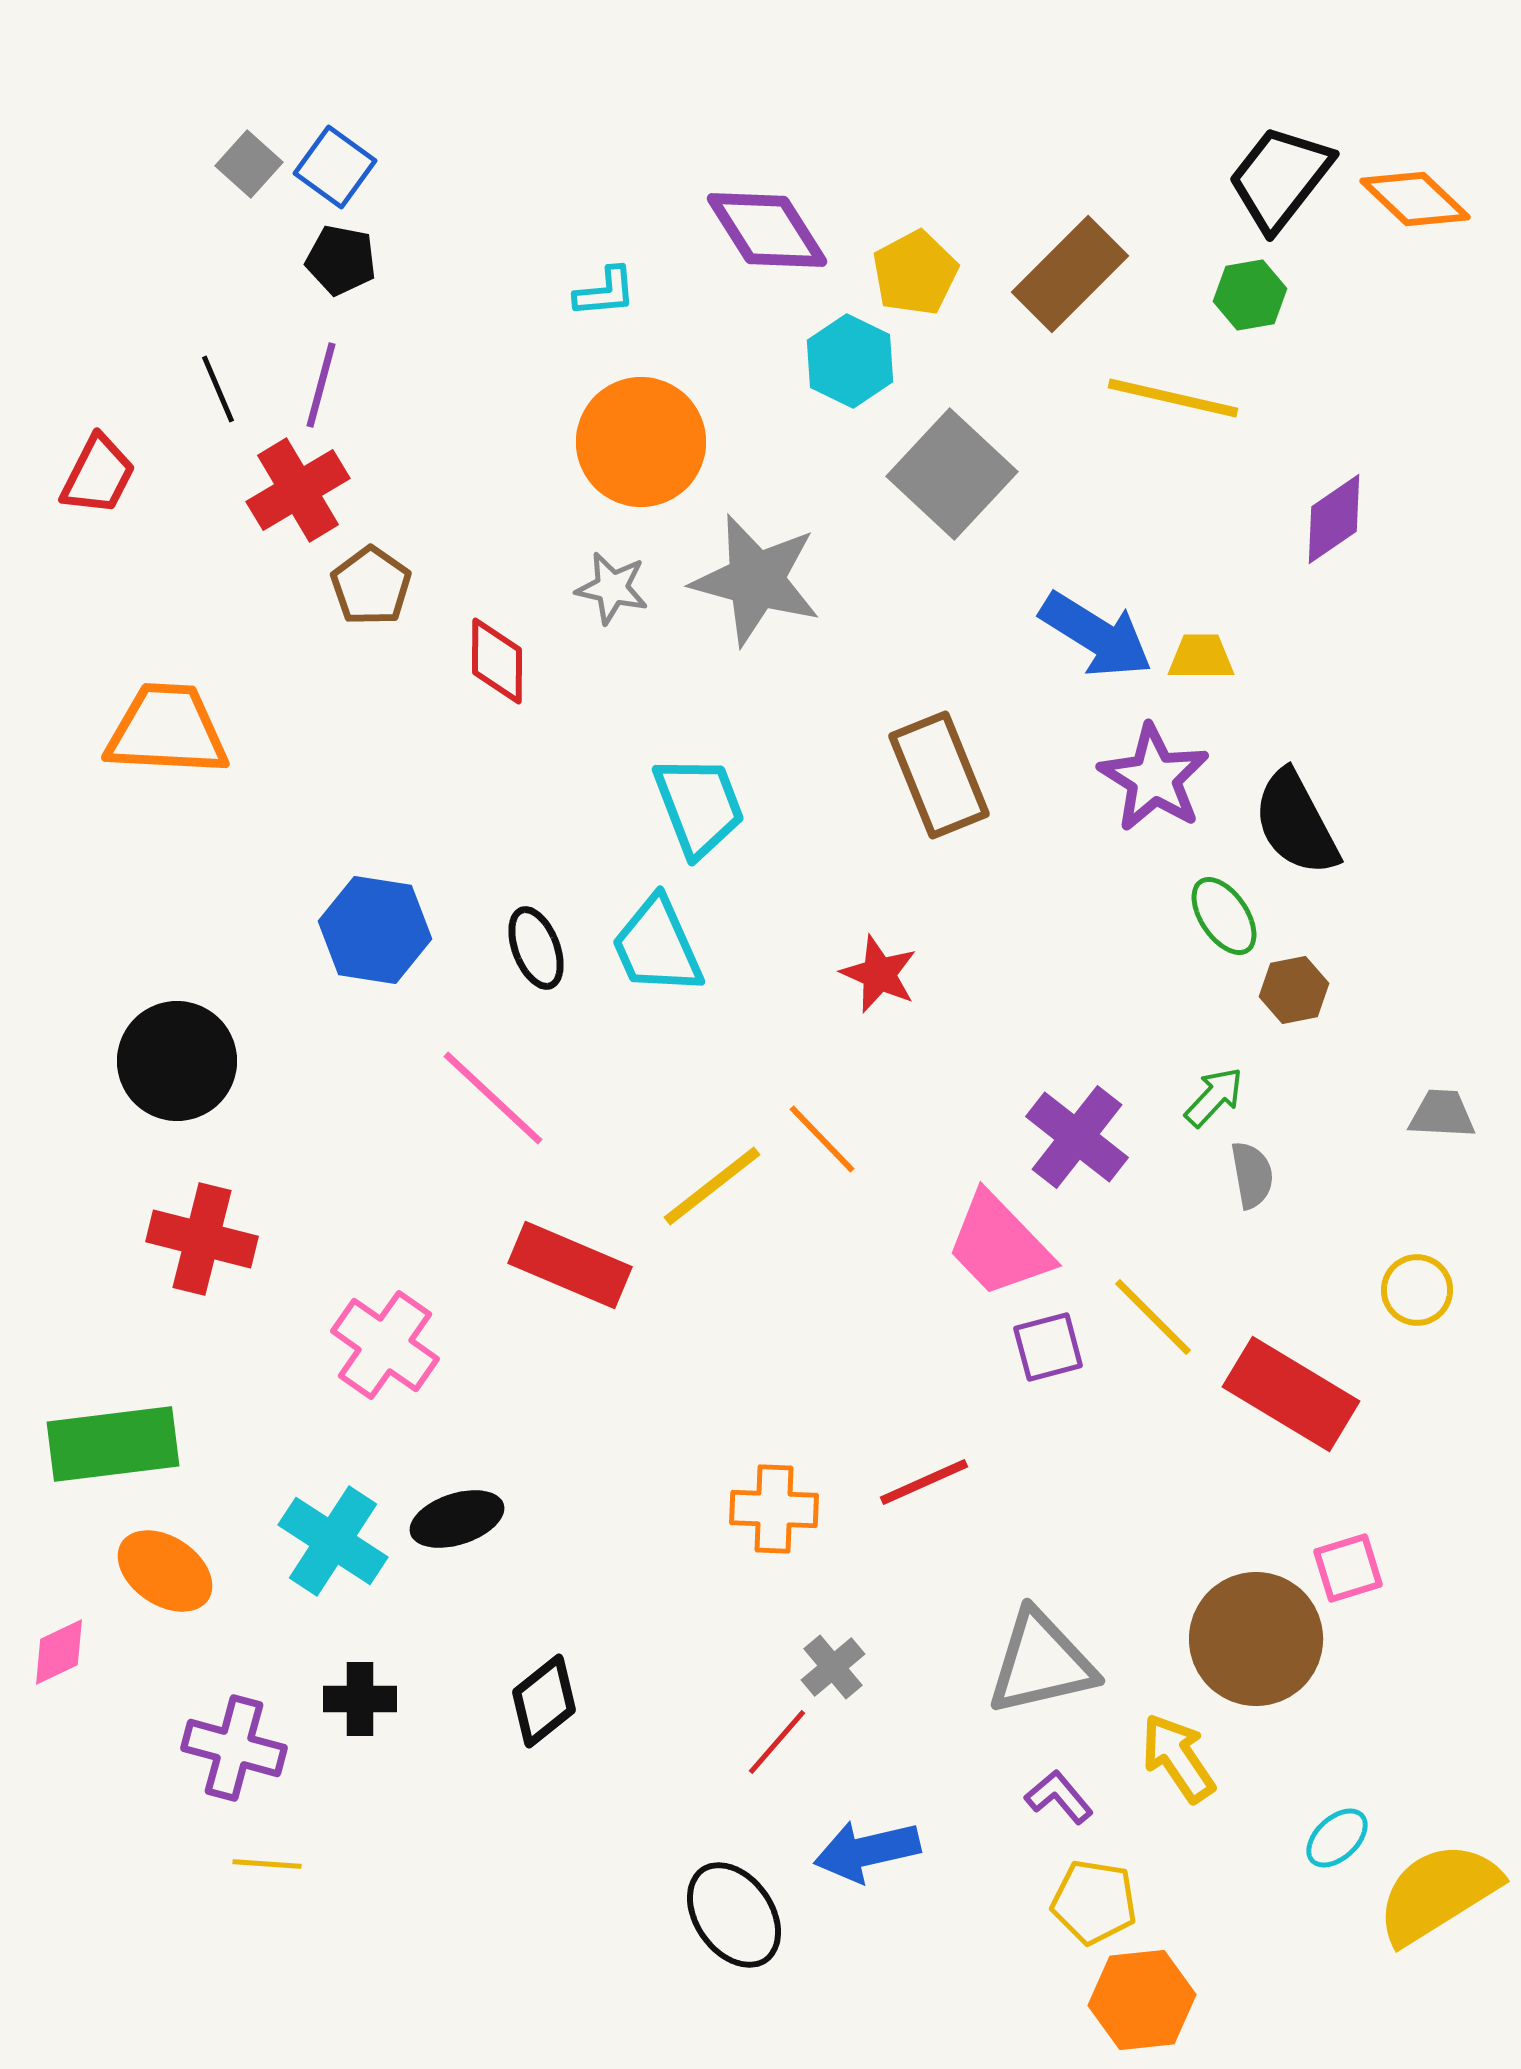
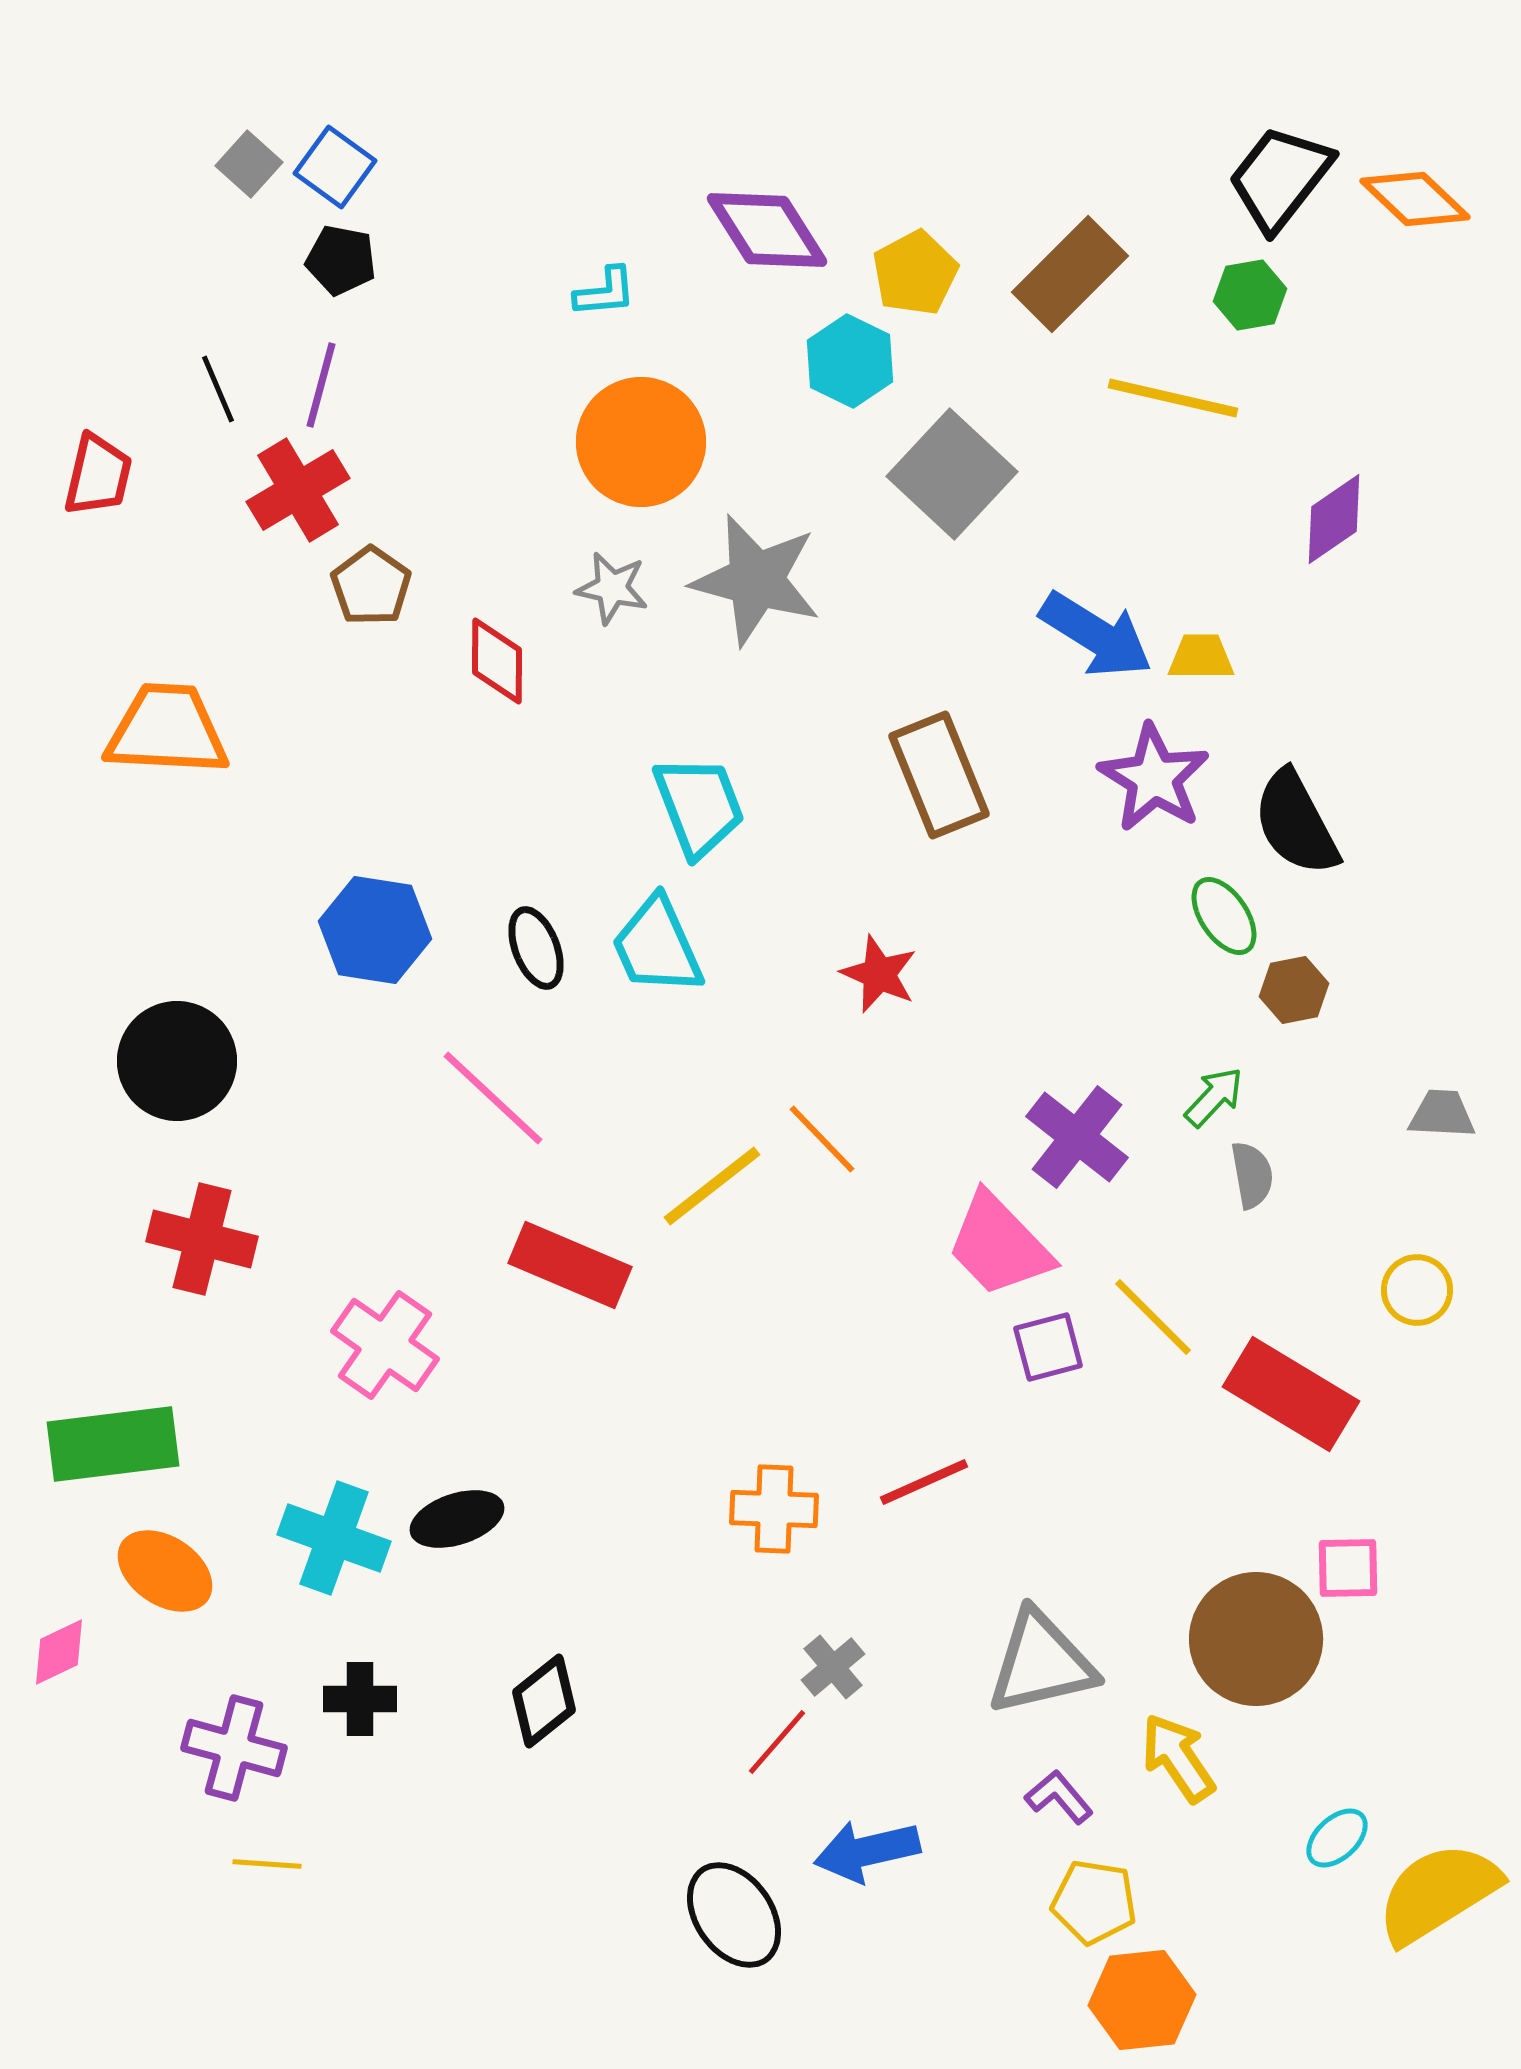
red trapezoid at (98, 475): rotated 14 degrees counterclockwise
cyan cross at (333, 1541): moved 1 px right, 3 px up; rotated 13 degrees counterclockwise
pink square at (1348, 1568): rotated 16 degrees clockwise
